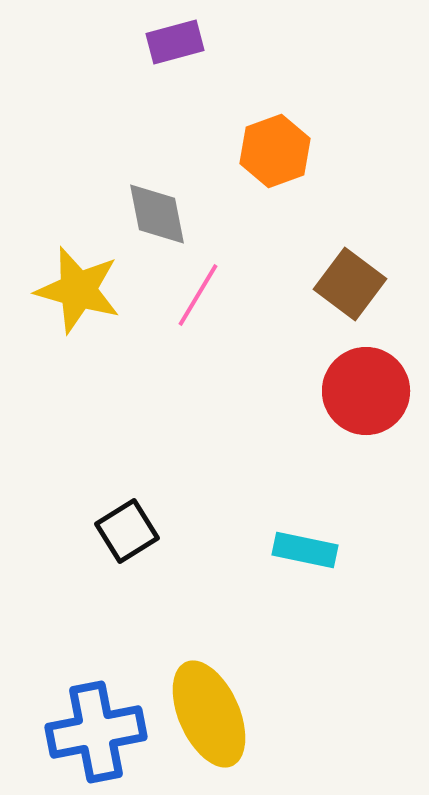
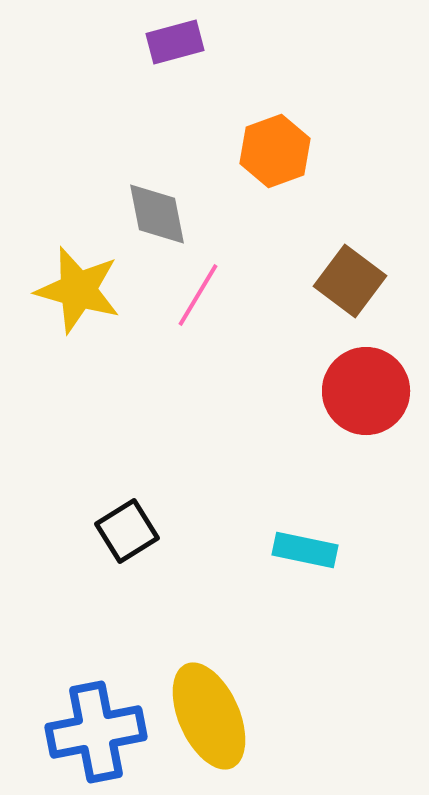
brown square: moved 3 px up
yellow ellipse: moved 2 px down
